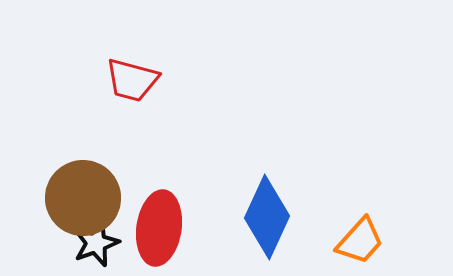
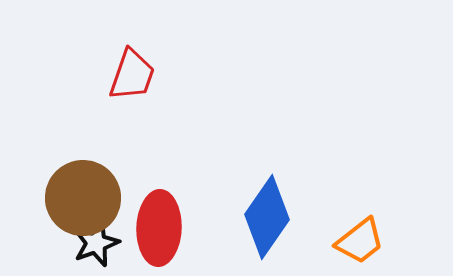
red trapezoid: moved 5 px up; rotated 86 degrees counterclockwise
blue diamond: rotated 10 degrees clockwise
red ellipse: rotated 6 degrees counterclockwise
orange trapezoid: rotated 10 degrees clockwise
